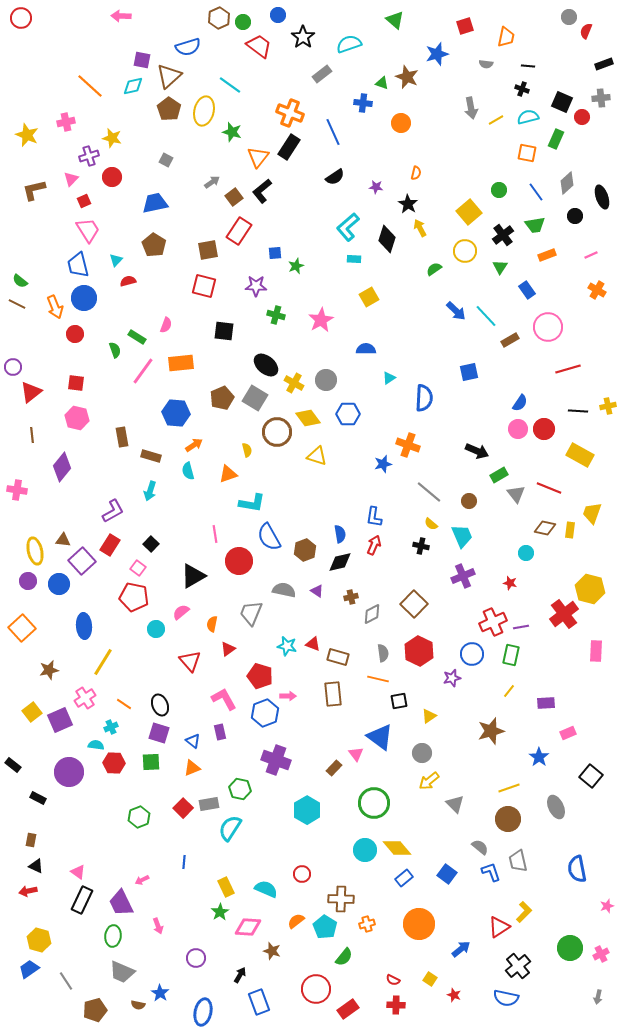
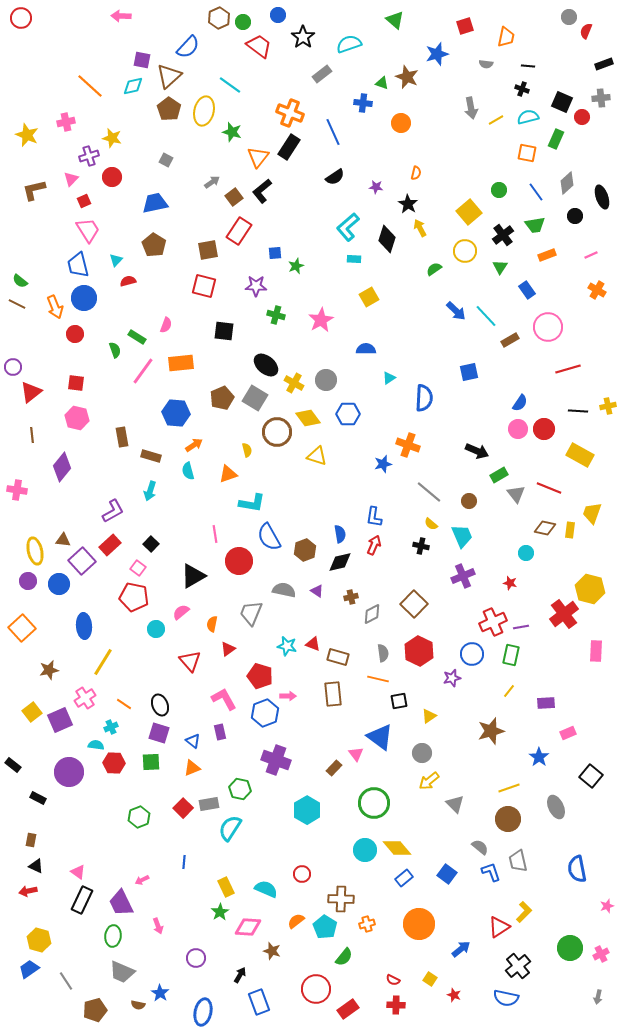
blue semicircle at (188, 47): rotated 30 degrees counterclockwise
red rectangle at (110, 545): rotated 15 degrees clockwise
